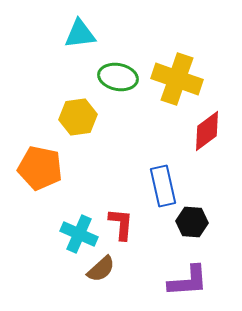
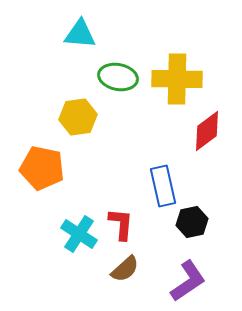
cyan triangle: rotated 12 degrees clockwise
yellow cross: rotated 18 degrees counterclockwise
orange pentagon: moved 2 px right
black hexagon: rotated 16 degrees counterclockwise
cyan cross: rotated 9 degrees clockwise
brown semicircle: moved 24 px right
purple L-shape: rotated 30 degrees counterclockwise
